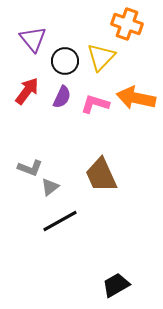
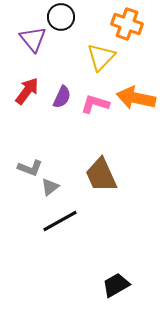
black circle: moved 4 px left, 44 px up
